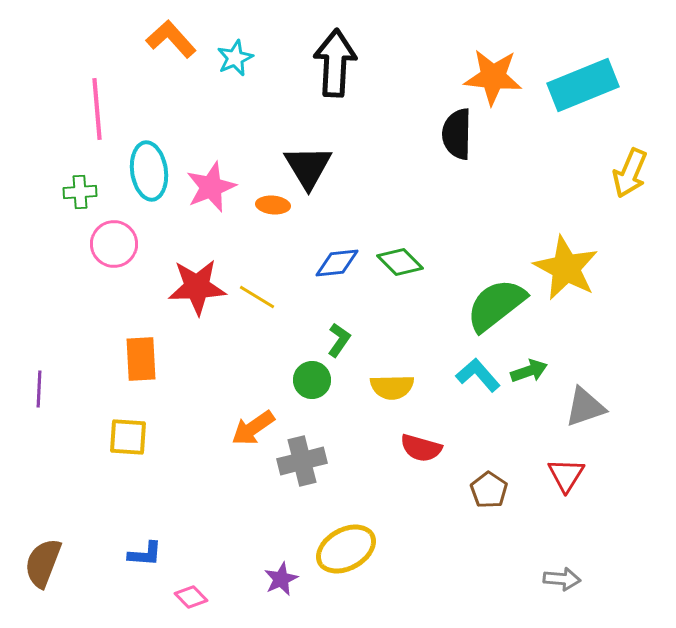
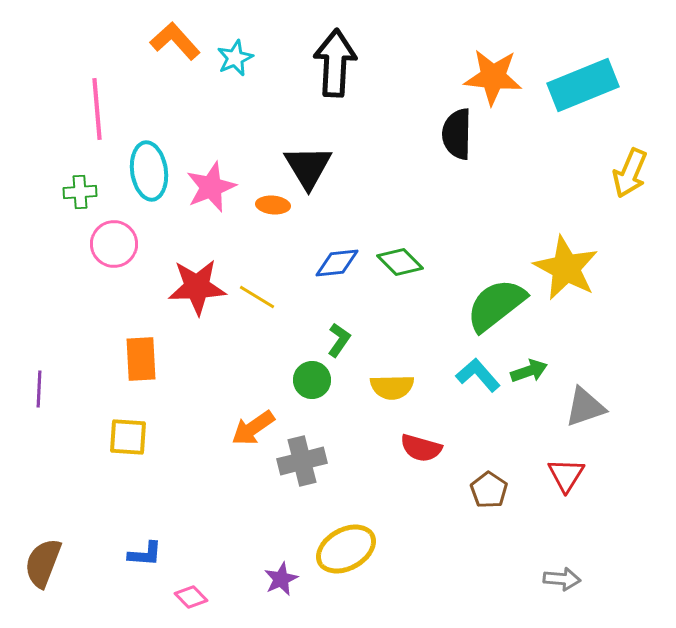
orange L-shape: moved 4 px right, 2 px down
